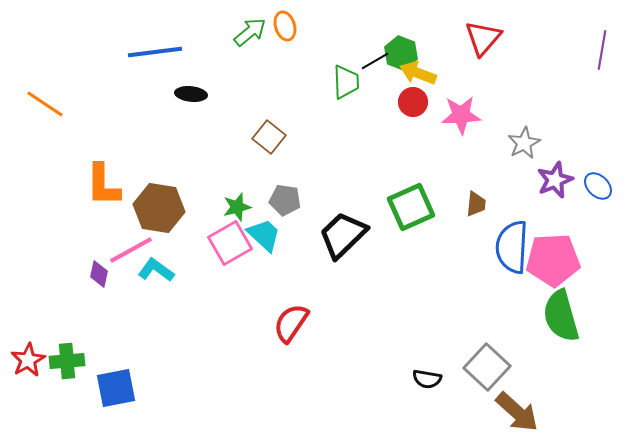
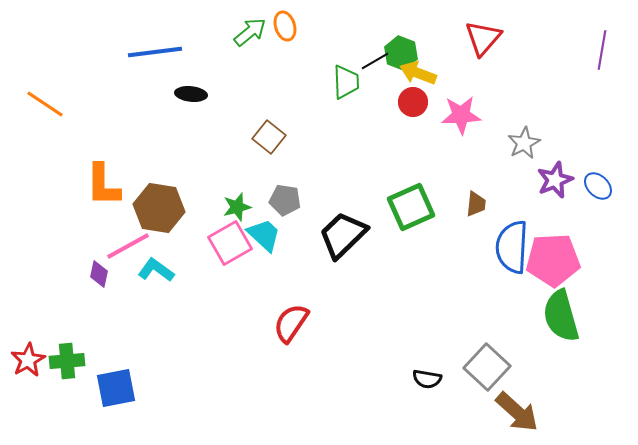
pink line: moved 3 px left, 4 px up
